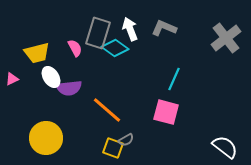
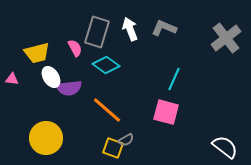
gray rectangle: moved 1 px left, 1 px up
cyan diamond: moved 9 px left, 17 px down
pink triangle: rotated 32 degrees clockwise
